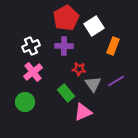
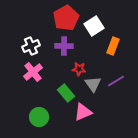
green circle: moved 14 px right, 15 px down
